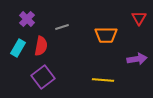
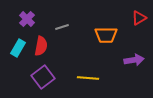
red triangle: rotated 28 degrees clockwise
purple arrow: moved 3 px left, 1 px down
yellow line: moved 15 px left, 2 px up
